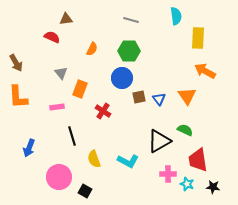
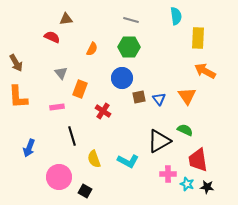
green hexagon: moved 4 px up
black star: moved 6 px left
